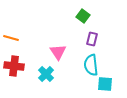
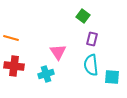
cyan cross: rotated 28 degrees clockwise
cyan square: moved 7 px right, 7 px up
